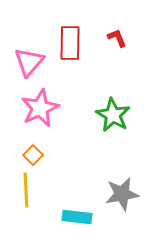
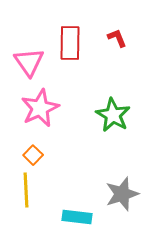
pink triangle: rotated 16 degrees counterclockwise
gray star: rotated 8 degrees counterclockwise
